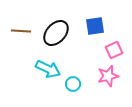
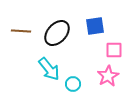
black ellipse: moved 1 px right
pink square: rotated 24 degrees clockwise
cyan arrow: moved 1 px right; rotated 25 degrees clockwise
pink star: rotated 15 degrees counterclockwise
